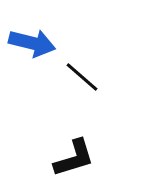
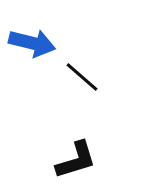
black L-shape: moved 2 px right, 2 px down
